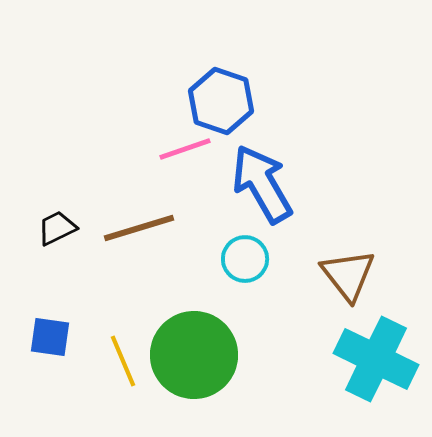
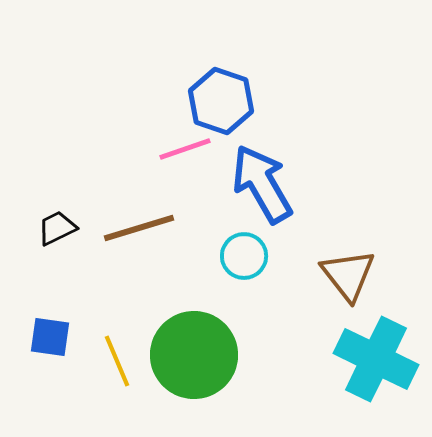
cyan circle: moved 1 px left, 3 px up
yellow line: moved 6 px left
